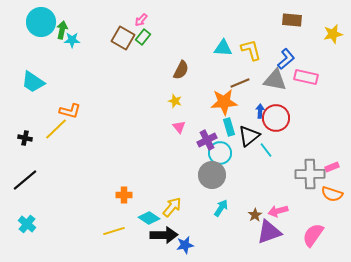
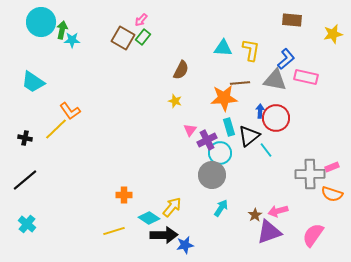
yellow L-shape at (251, 50): rotated 25 degrees clockwise
brown line at (240, 83): rotated 18 degrees clockwise
orange star at (224, 102): moved 4 px up
orange L-shape at (70, 111): rotated 40 degrees clockwise
pink triangle at (179, 127): moved 11 px right, 3 px down; rotated 16 degrees clockwise
